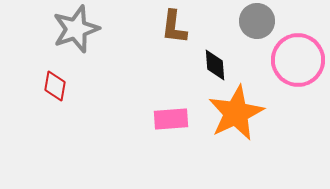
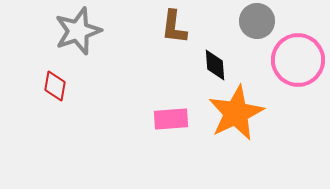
gray star: moved 2 px right, 2 px down
